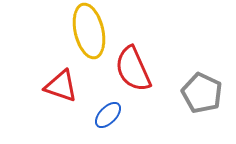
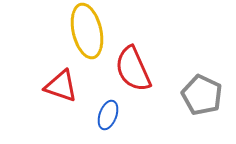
yellow ellipse: moved 2 px left
gray pentagon: moved 2 px down
blue ellipse: rotated 24 degrees counterclockwise
